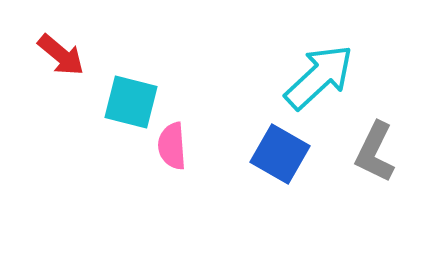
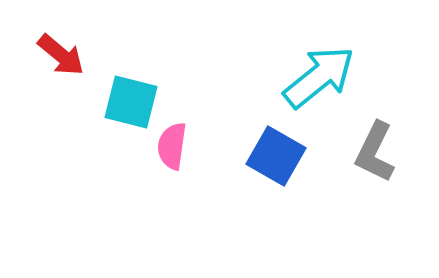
cyan arrow: rotated 4 degrees clockwise
pink semicircle: rotated 12 degrees clockwise
blue square: moved 4 px left, 2 px down
